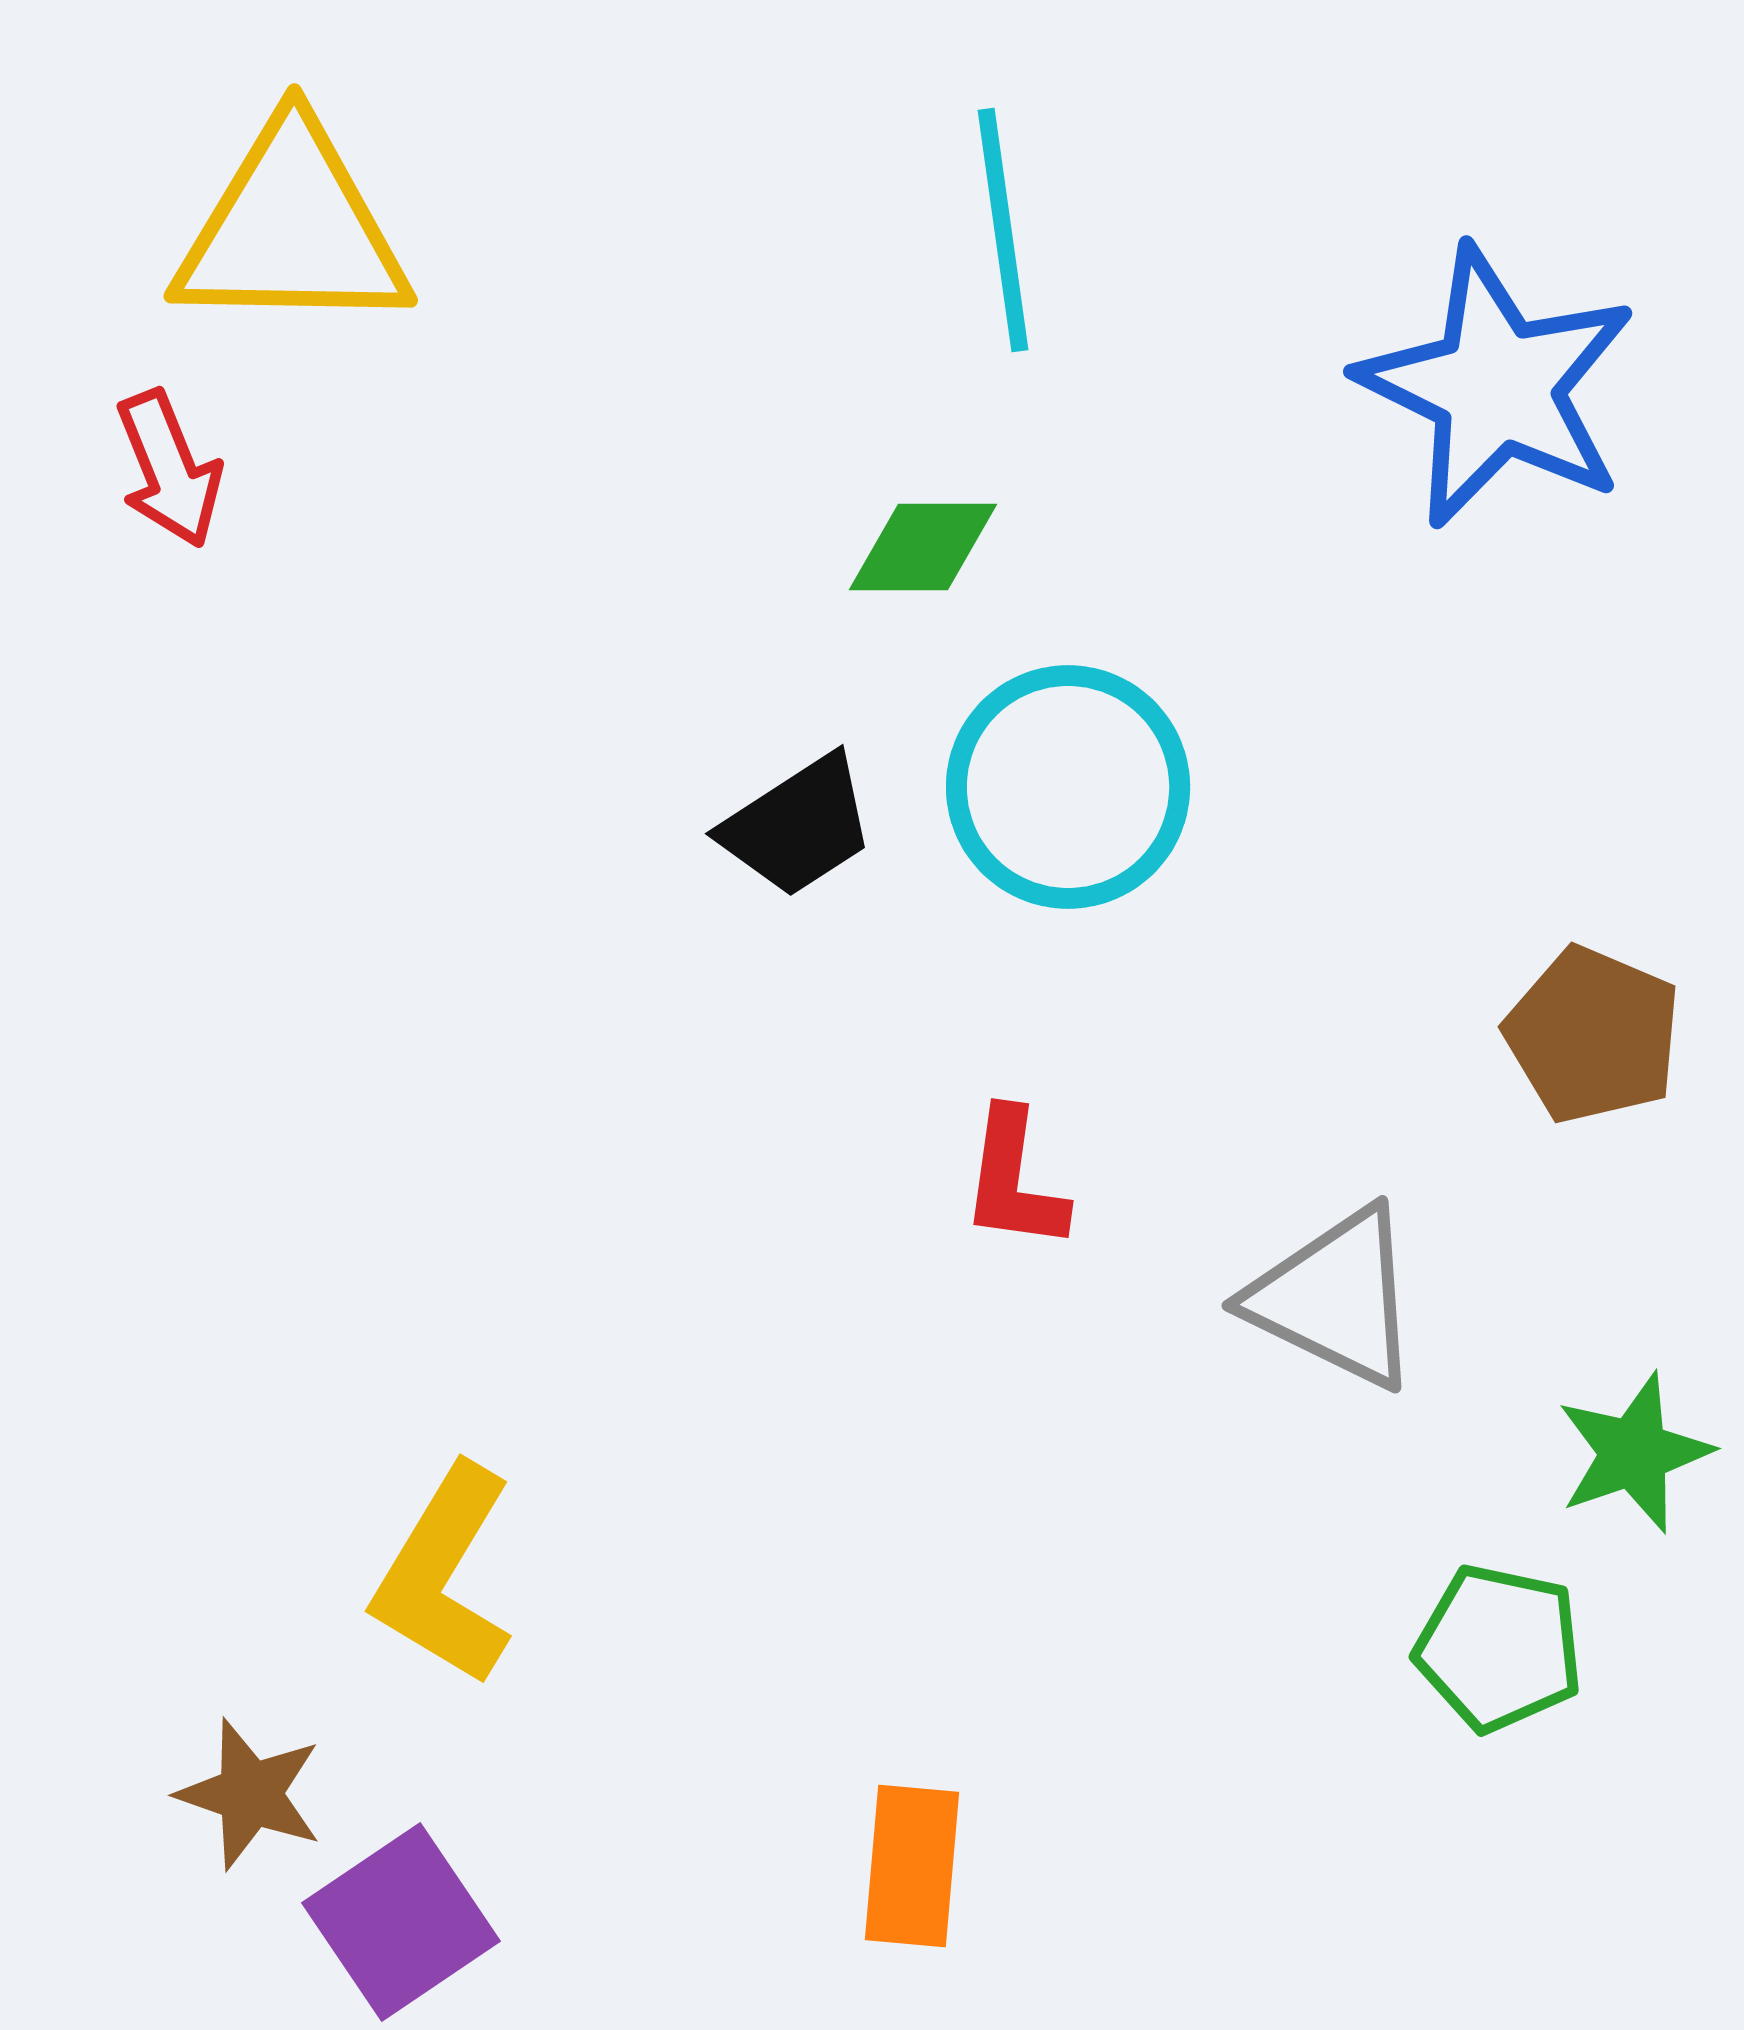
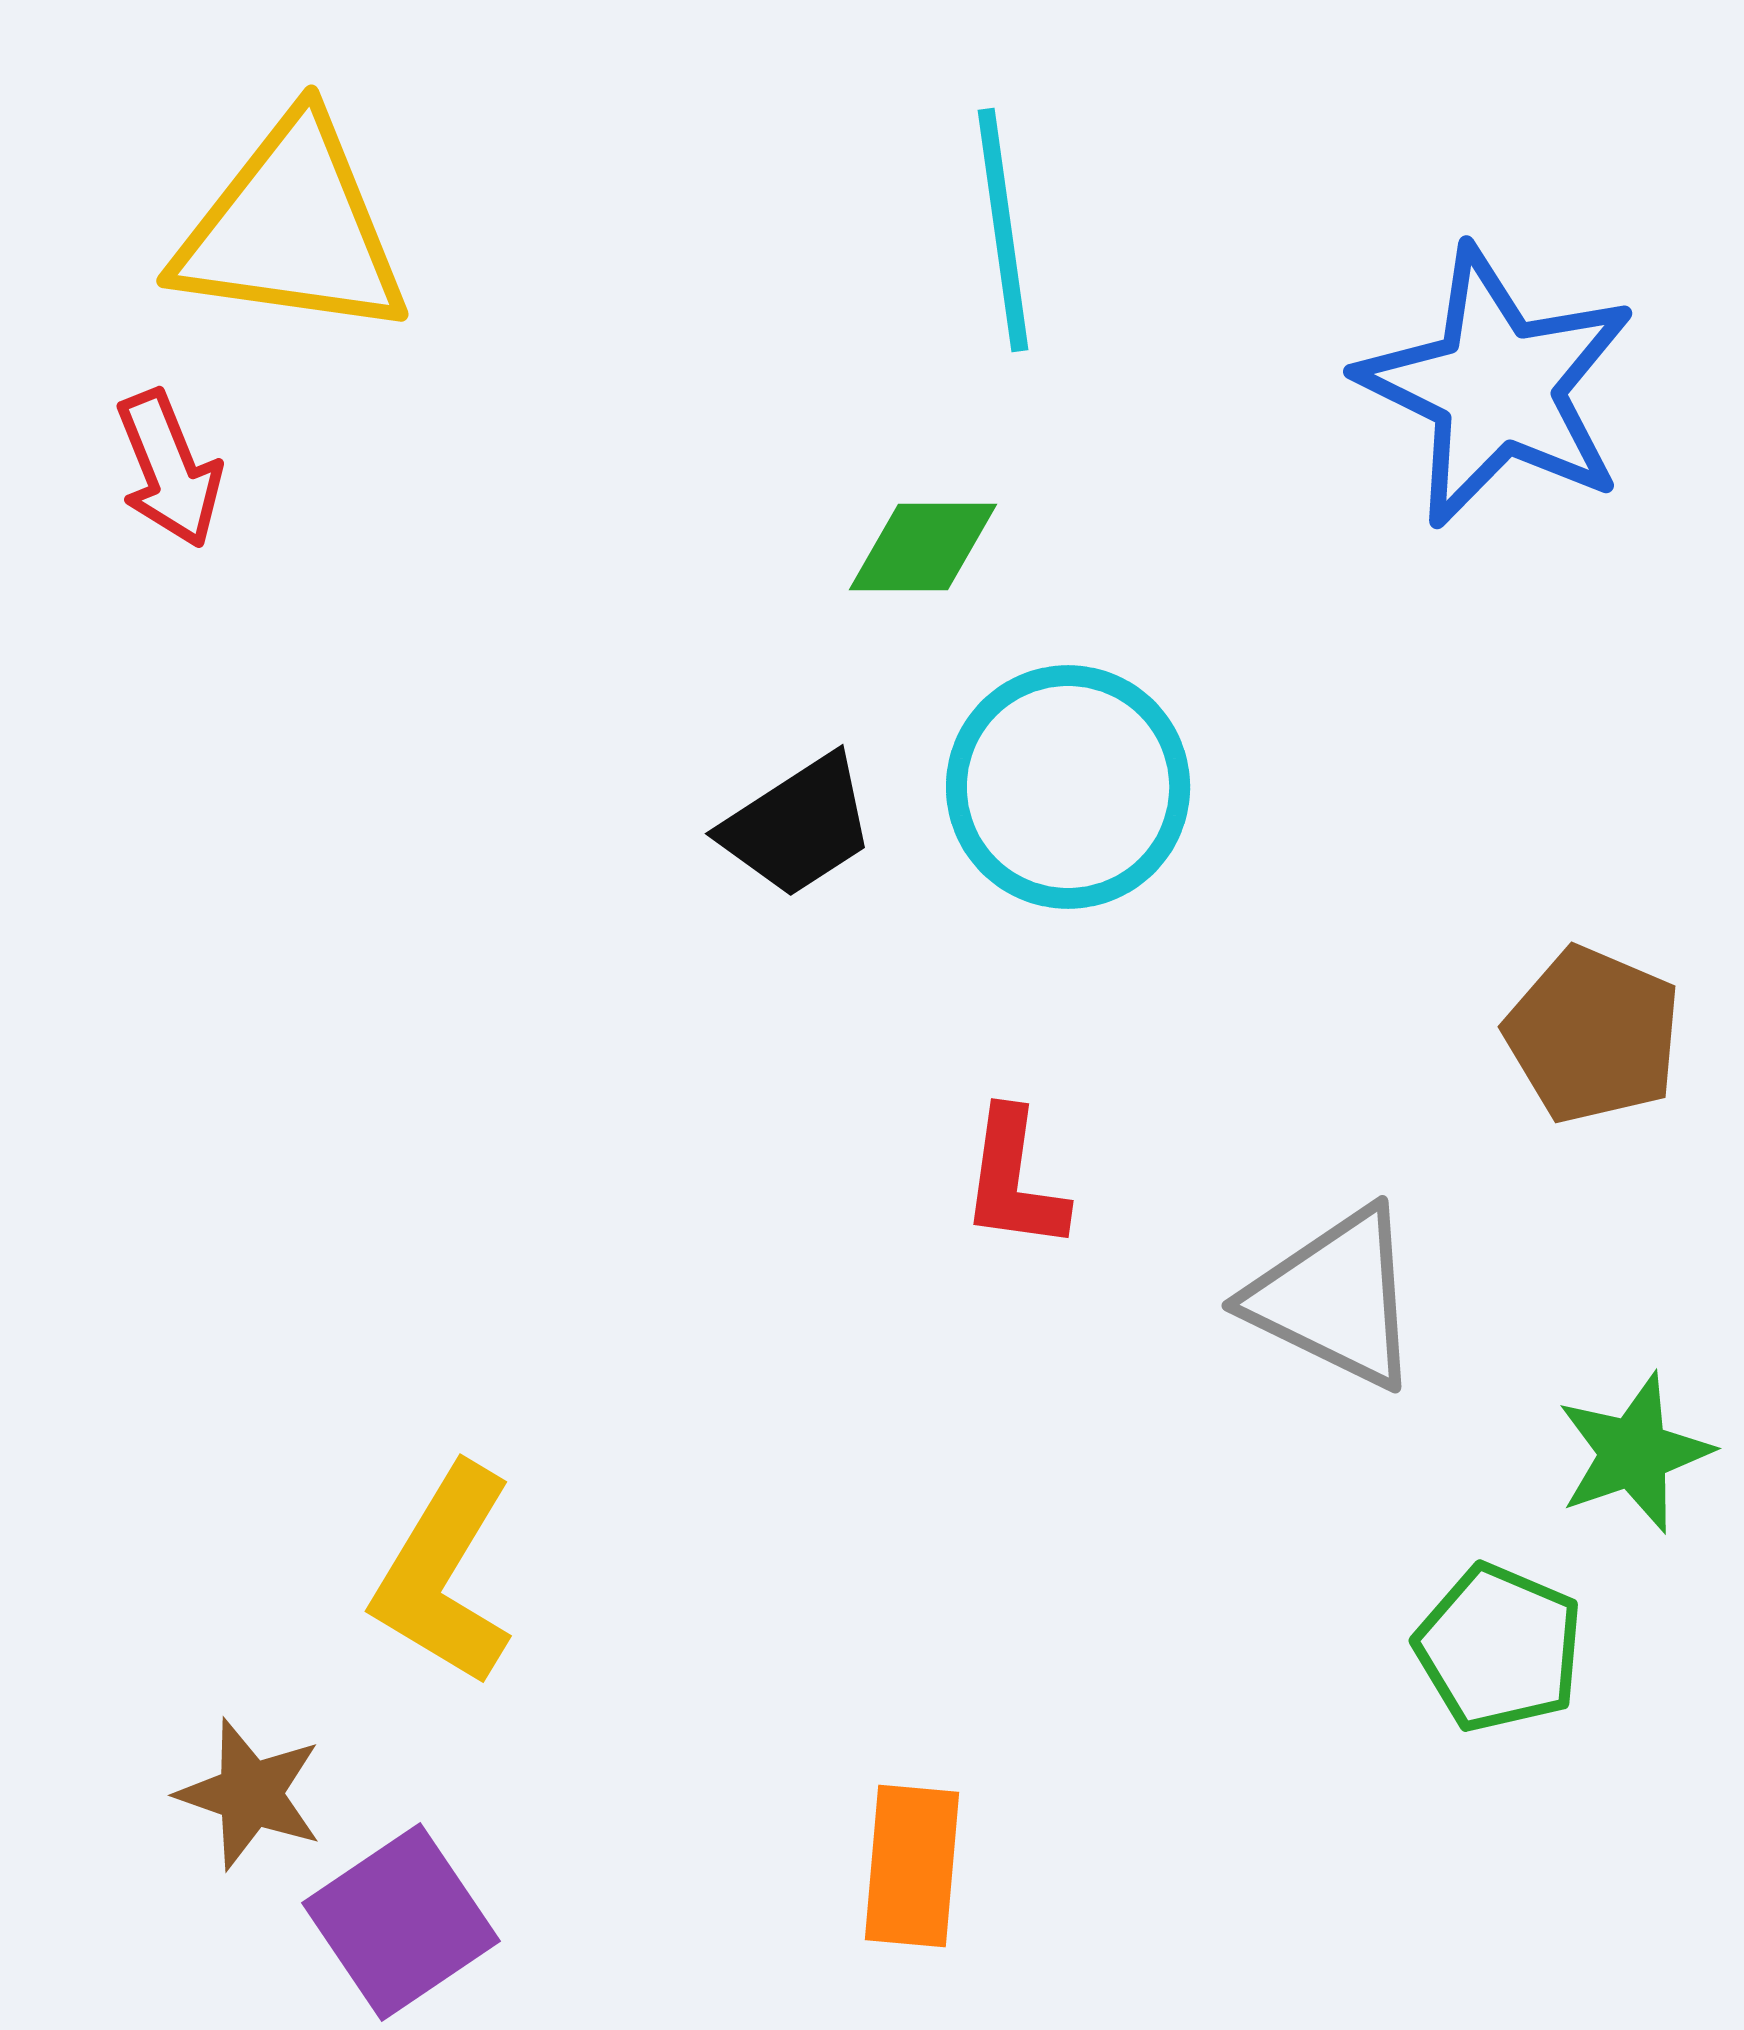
yellow triangle: rotated 7 degrees clockwise
green pentagon: rotated 11 degrees clockwise
